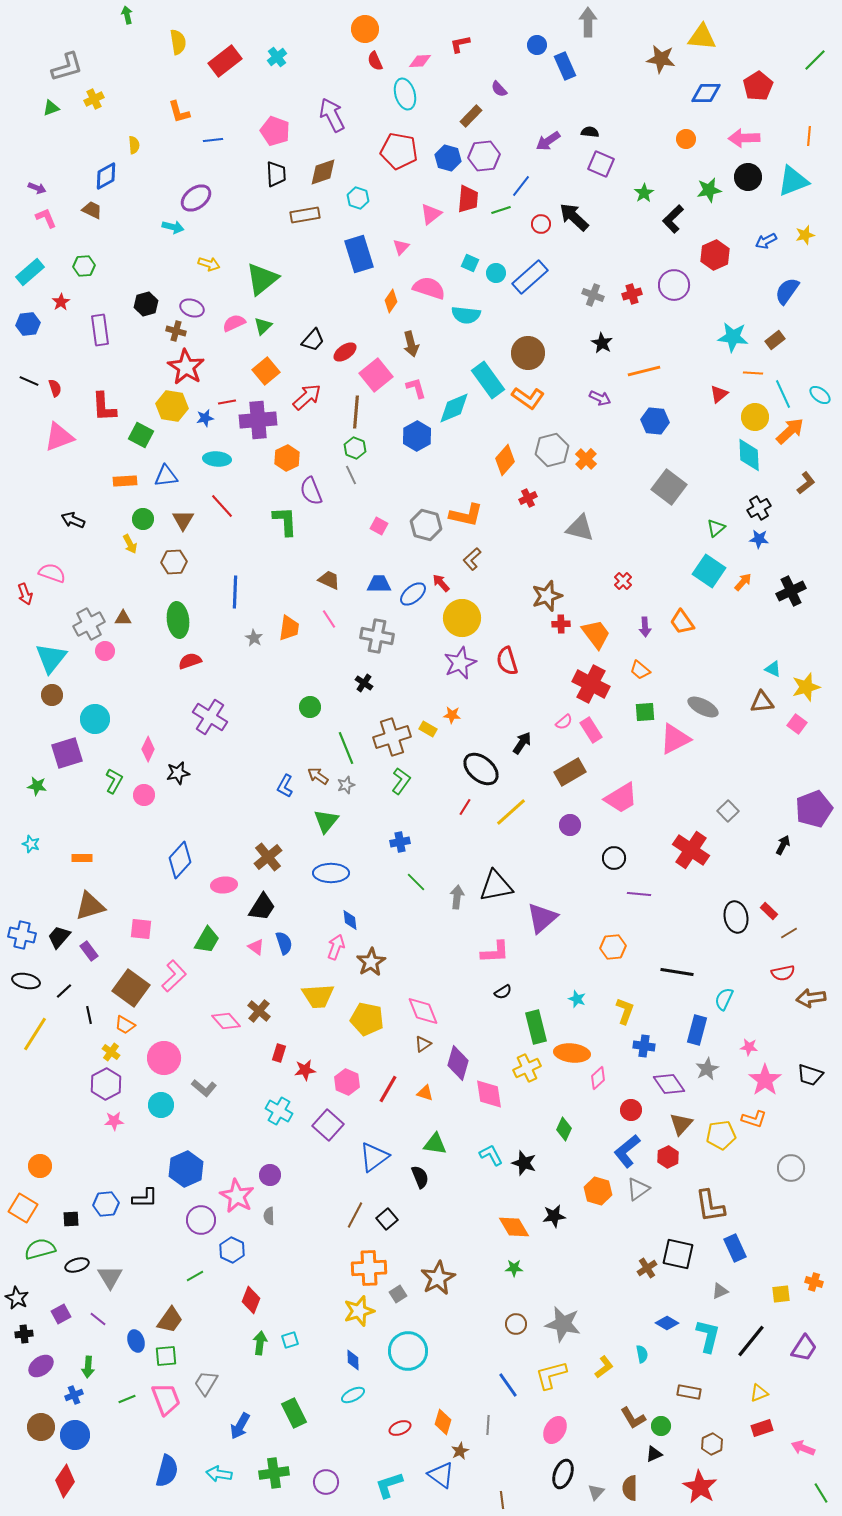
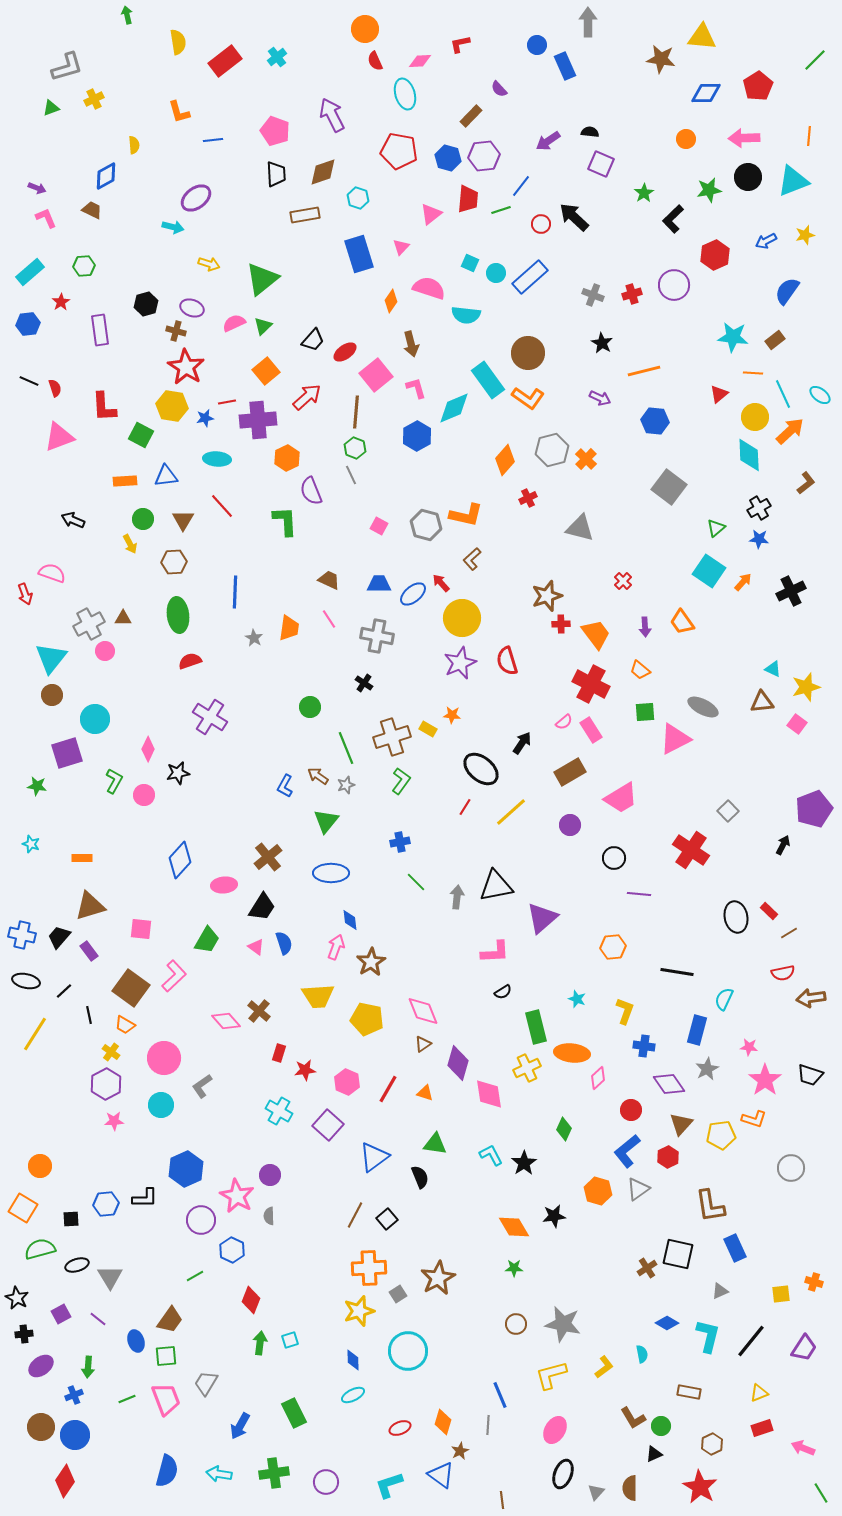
green ellipse at (178, 620): moved 5 px up
gray L-shape at (204, 1088): moved 2 px left, 2 px up; rotated 105 degrees clockwise
black star at (524, 1163): rotated 20 degrees clockwise
blue line at (508, 1385): moved 8 px left, 10 px down; rotated 12 degrees clockwise
